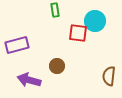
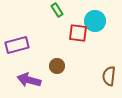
green rectangle: moved 2 px right; rotated 24 degrees counterclockwise
